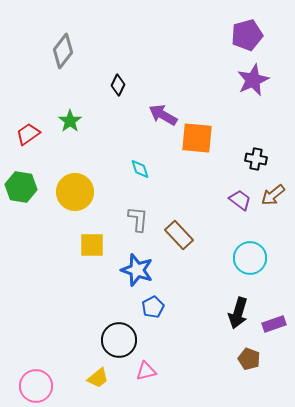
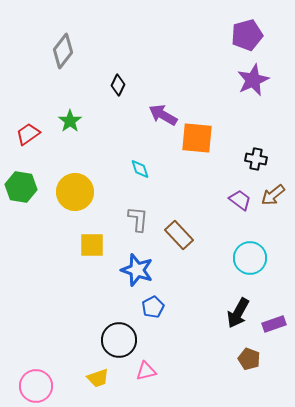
black arrow: rotated 12 degrees clockwise
yellow trapezoid: rotated 20 degrees clockwise
